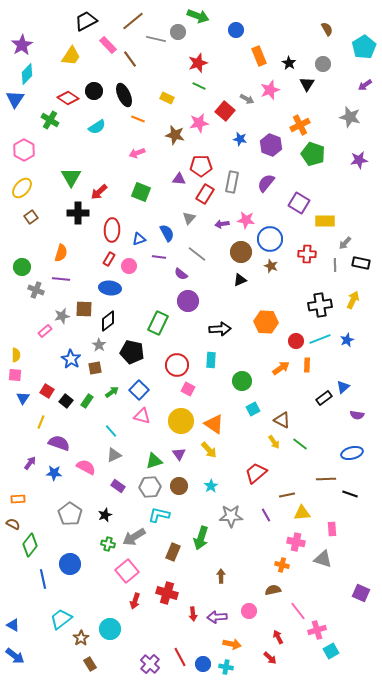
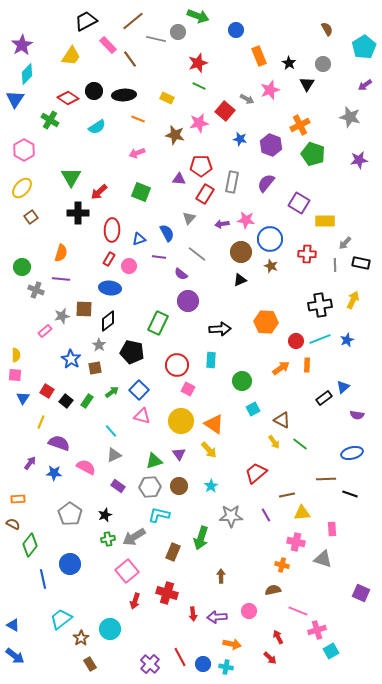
black ellipse at (124, 95): rotated 70 degrees counterclockwise
green cross at (108, 544): moved 5 px up; rotated 24 degrees counterclockwise
pink line at (298, 611): rotated 30 degrees counterclockwise
